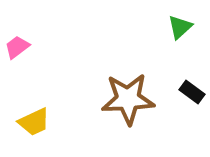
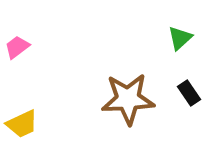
green triangle: moved 11 px down
black rectangle: moved 3 px left, 1 px down; rotated 20 degrees clockwise
yellow trapezoid: moved 12 px left, 2 px down
